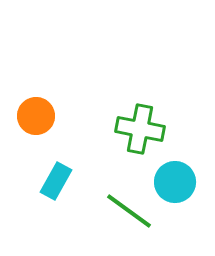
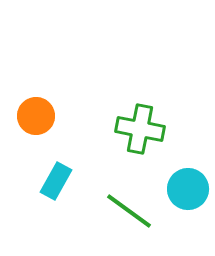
cyan circle: moved 13 px right, 7 px down
